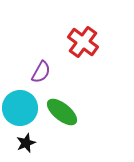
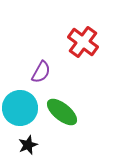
black star: moved 2 px right, 2 px down
